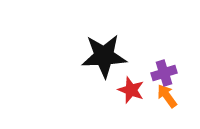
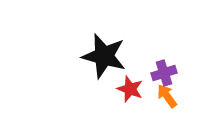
black star: rotated 18 degrees clockwise
red star: moved 1 px left, 1 px up
